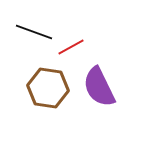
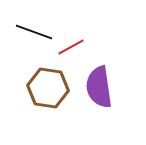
purple semicircle: rotated 18 degrees clockwise
